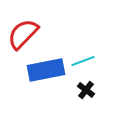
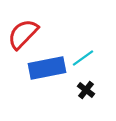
cyan line: moved 3 px up; rotated 15 degrees counterclockwise
blue rectangle: moved 1 px right, 2 px up
